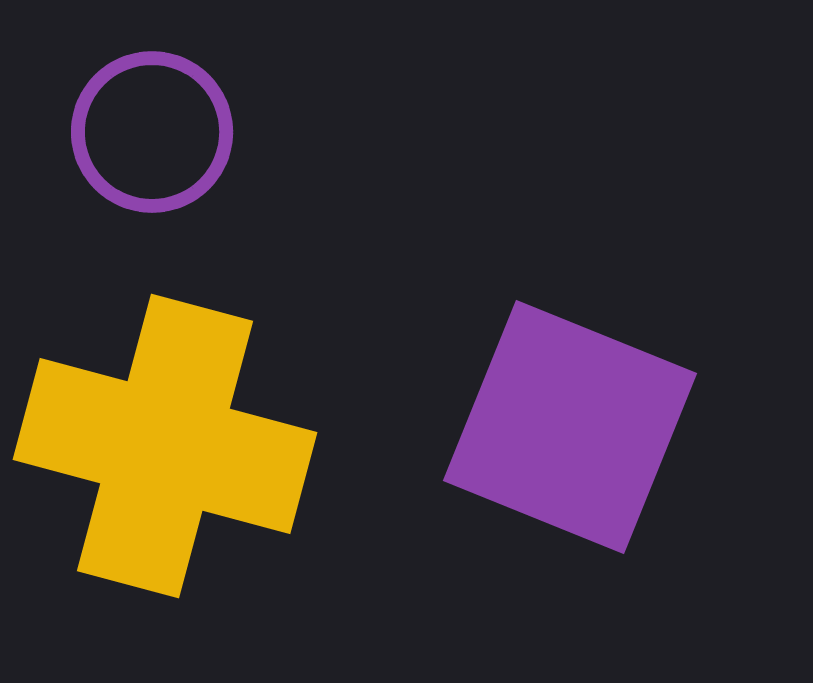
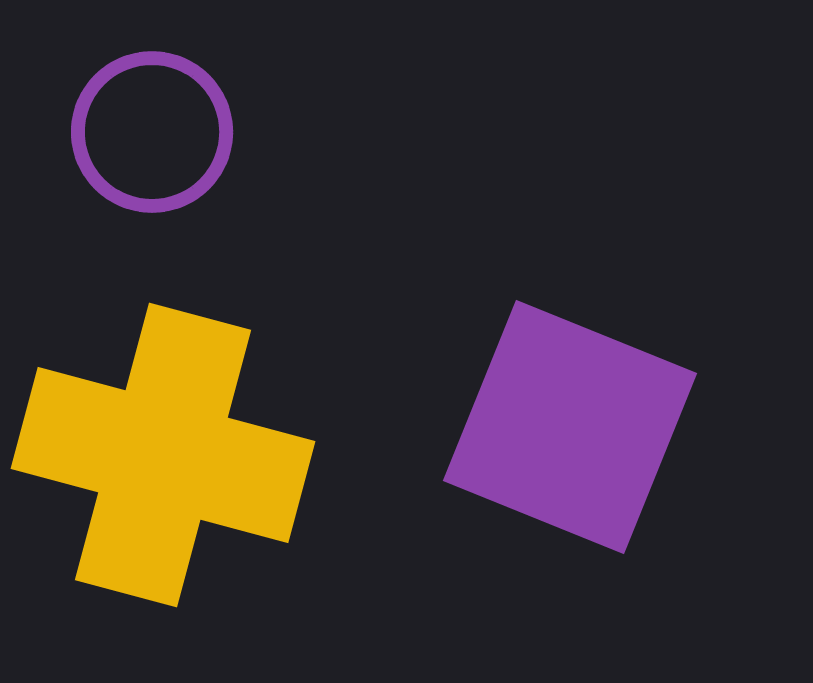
yellow cross: moved 2 px left, 9 px down
